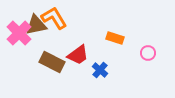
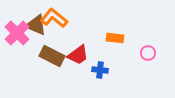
orange L-shape: rotated 20 degrees counterclockwise
brown triangle: rotated 35 degrees clockwise
pink cross: moved 2 px left
orange rectangle: rotated 12 degrees counterclockwise
brown rectangle: moved 6 px up
blue cross: rotated 35 degrees counterclockwise
